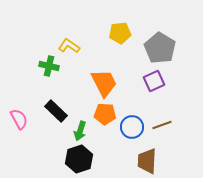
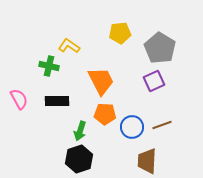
orange trapezoid: moved 3 px left, 2 px up
black rectangle: moved 1 px right, 10 px up; rotated 45 degrees counterclockwise
pink semicircle: moved 20 px up
